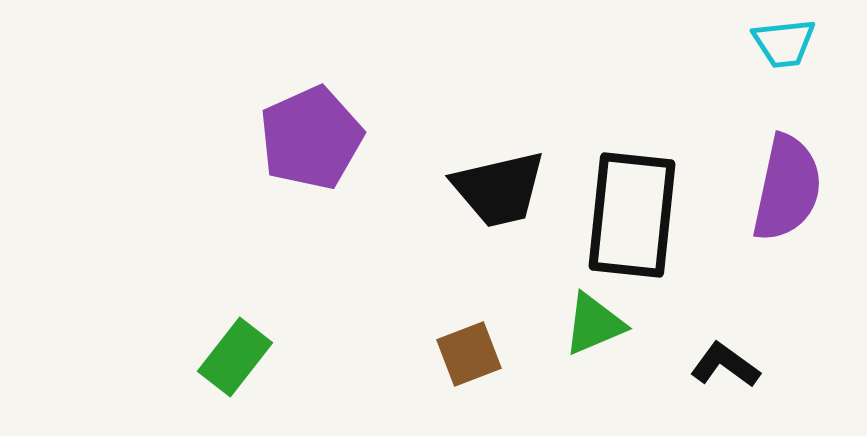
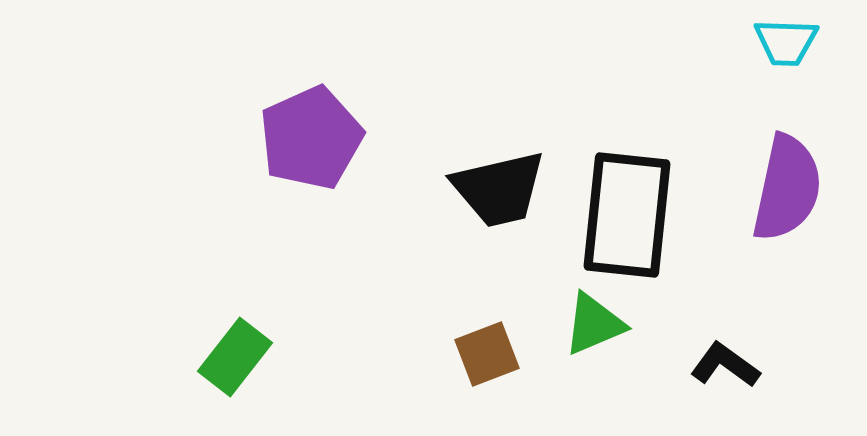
cyan trapezoid: moved 2 px right, 1 px up; rotated 8 degrees clockwise
black rectangle: moved 5 px left
brown square: moved 18 px right
